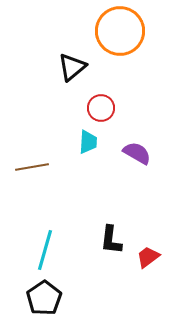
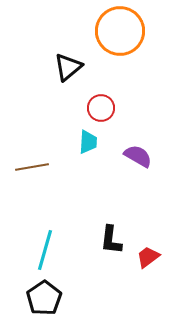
black triangle: moved 4 px left
purple semicircle: moved 1 px right, 3 px down
